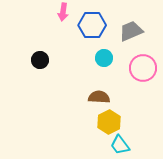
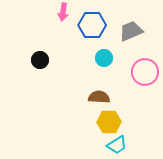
pink circle: moved 2 px right, 4 px down
yellow hexagon: rotated 25 degrees clockwise
cyan trapezoid: moved 3 px left; rotated 85 degrees counterclockwise
